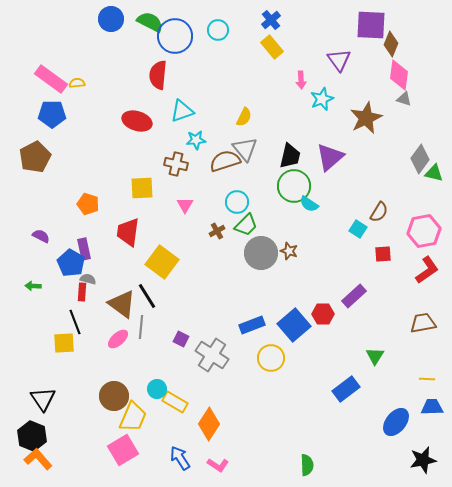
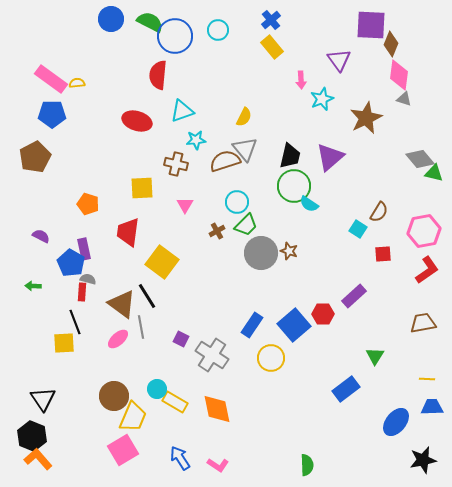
gray diamond at (420, 159): rotated 76 degrees counterclockwise
blue rectangle at (252, 325): rotated 35 degrees counterclockwise
gray line at (141, 327): rotated 15 degrees counterclockwise
orange diamond at (209, 424): moved 8 px right, 15 px up; rotated 44 degrees counterclockwise
